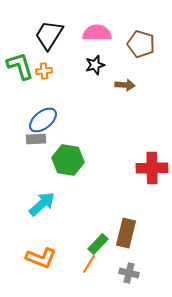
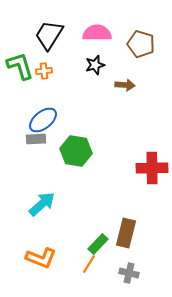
green hexagon: moved 8 px right, 9 px up
